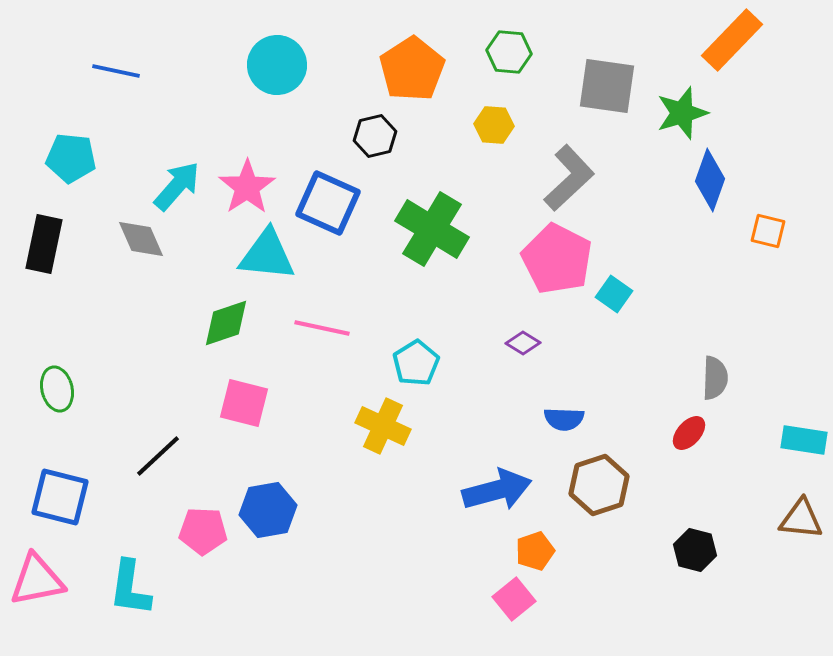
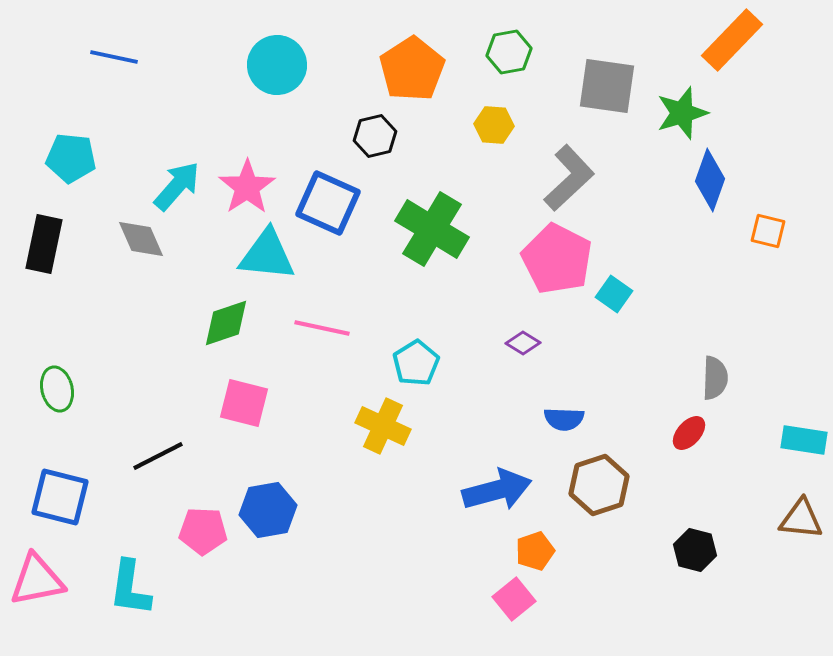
green hexagon at (509, 52): rotated 15 degrees counterclockwise
blue line at (116, 71): moved 2 px left, 14 px up
black line at (158, 456): rotated 16 degrees clockwise
